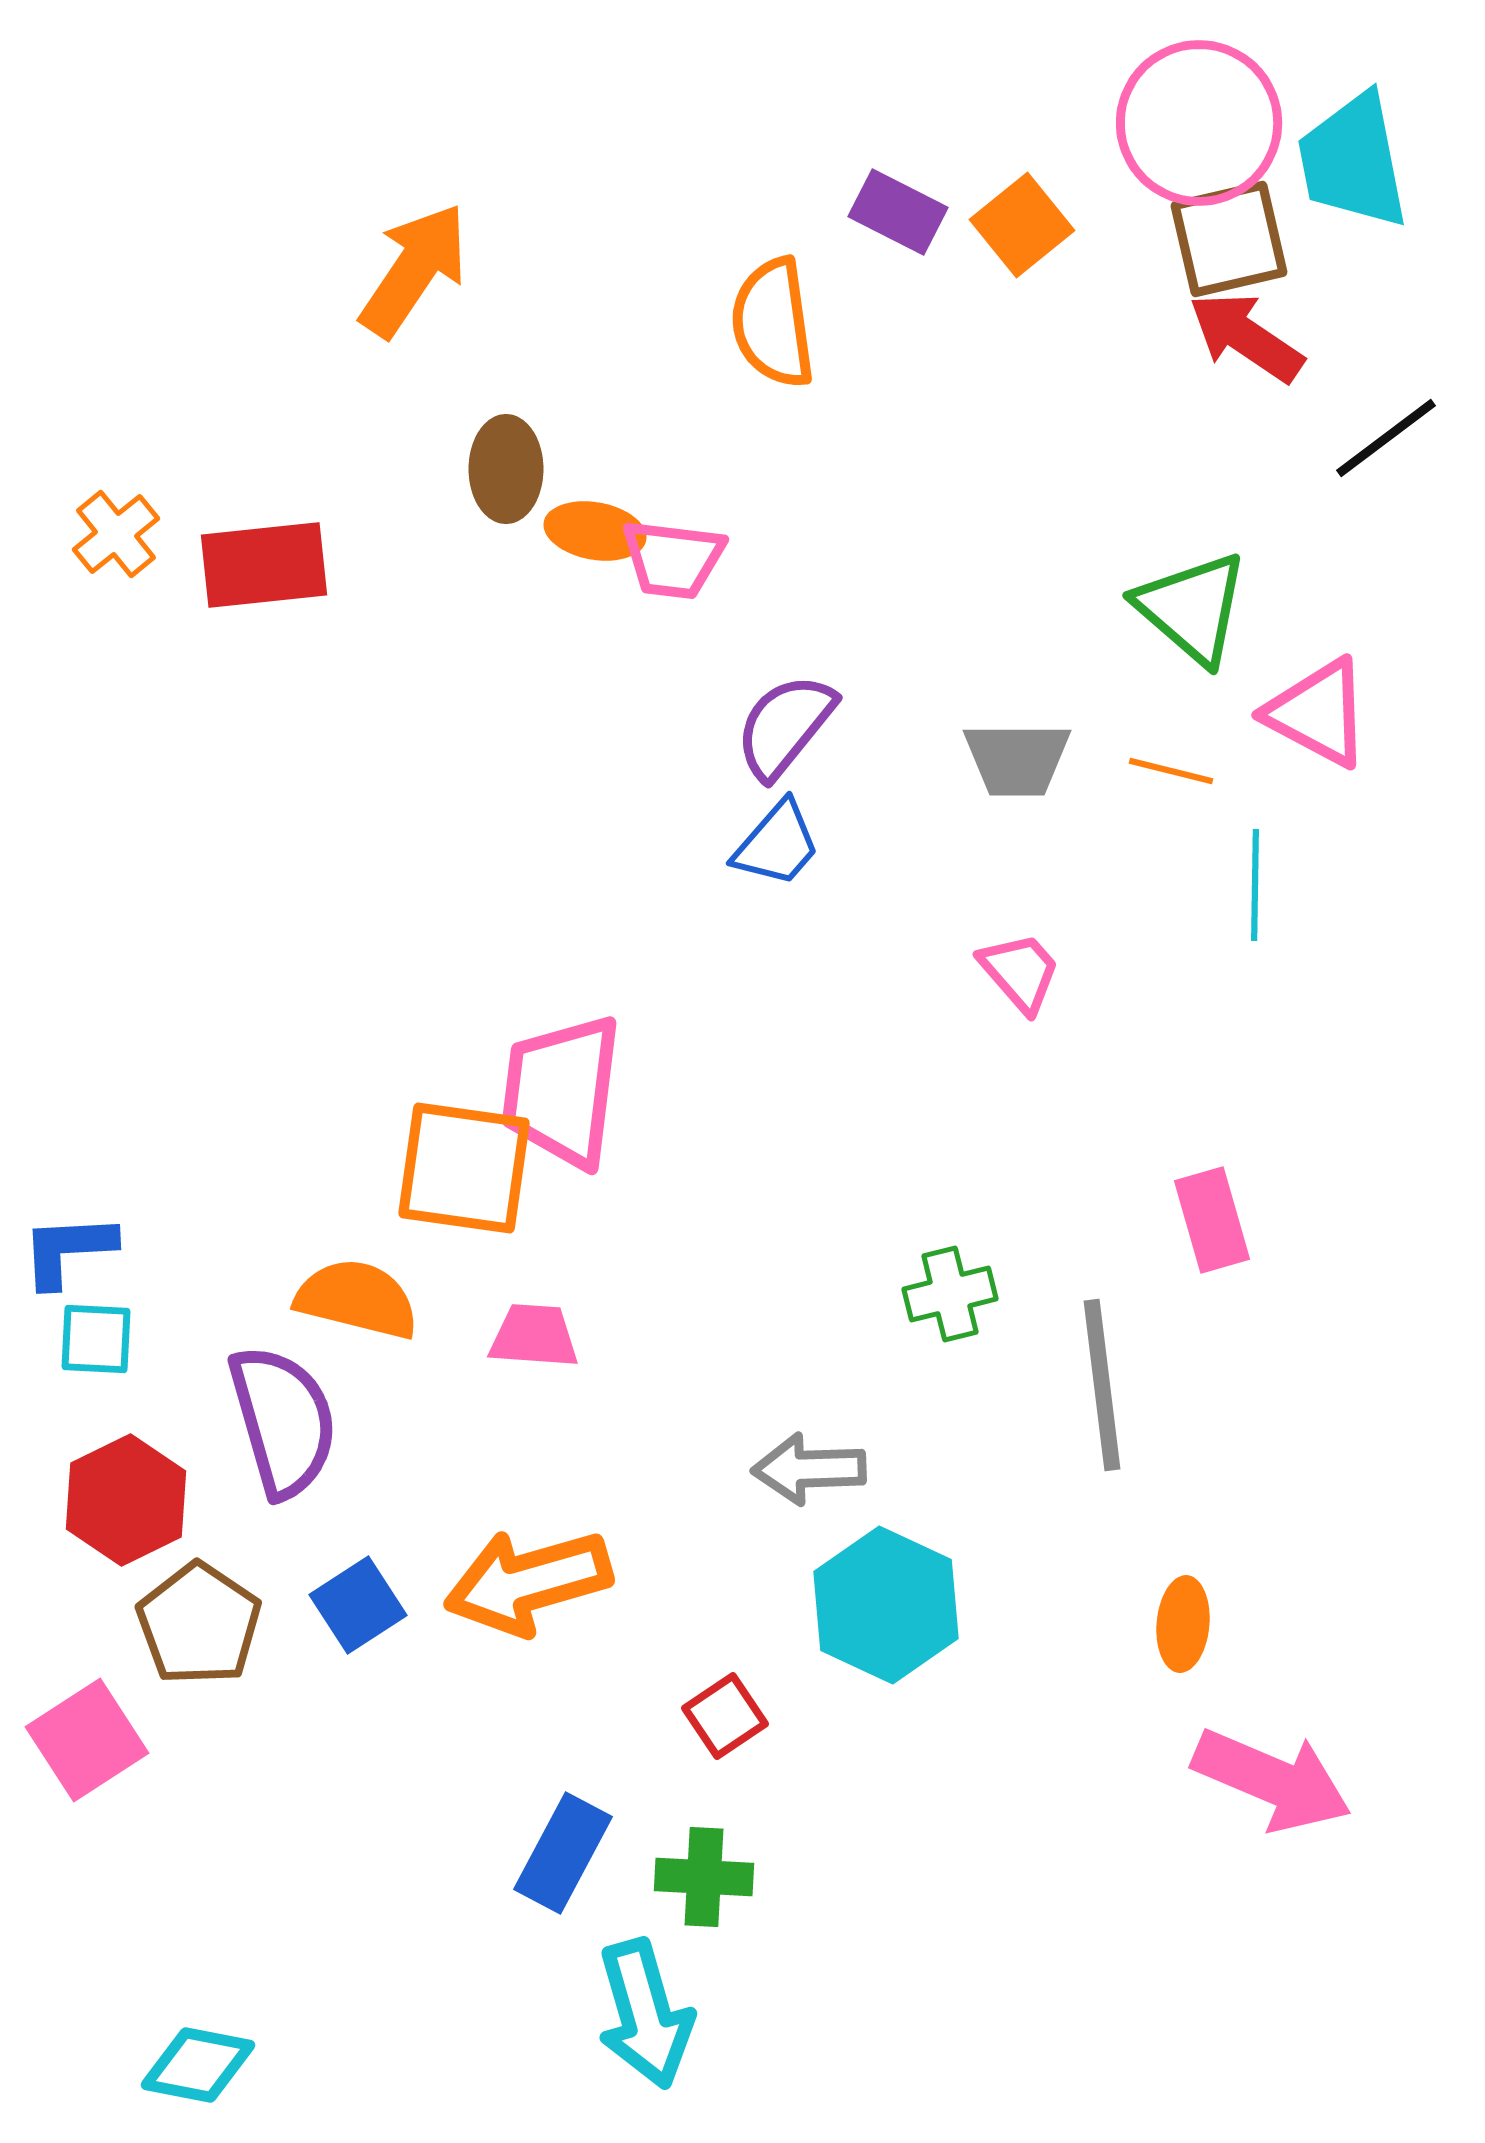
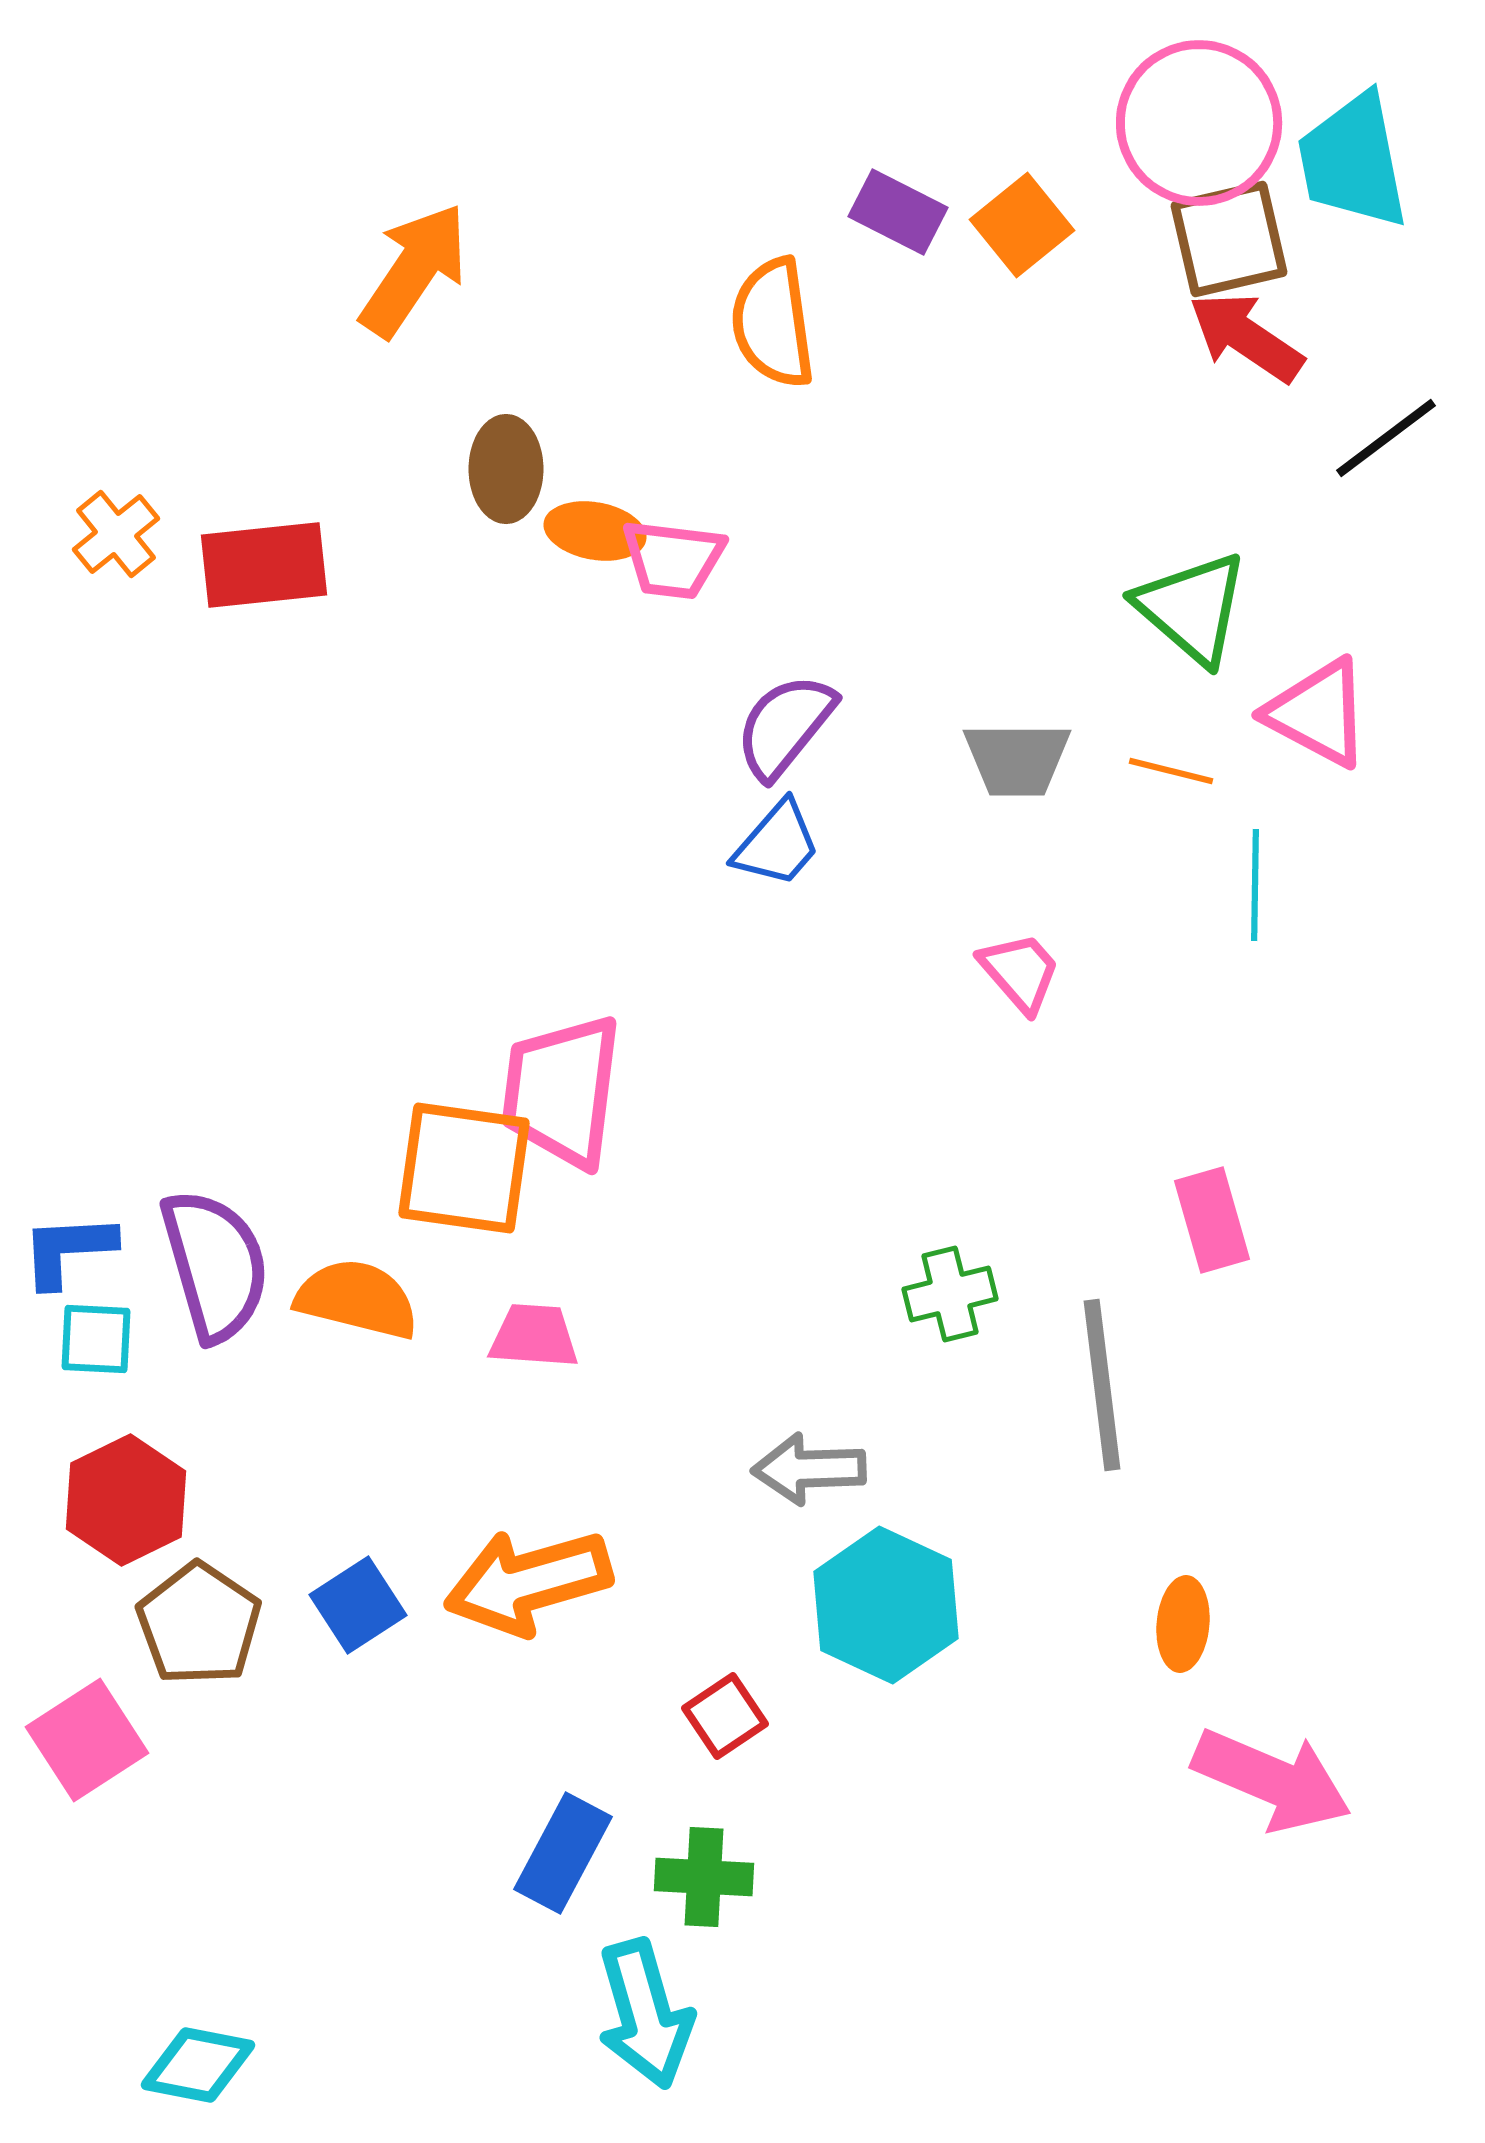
purple semicircle at (283, 1421): moved 68 px left, 156 px up
